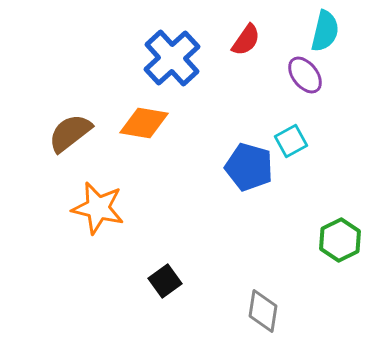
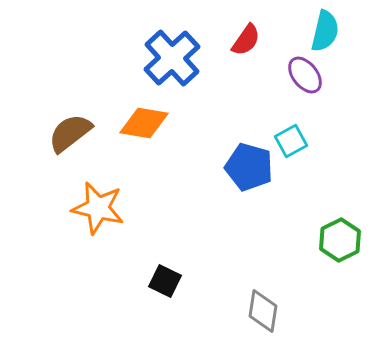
black square: rotated 28 degrees counterclockwise
